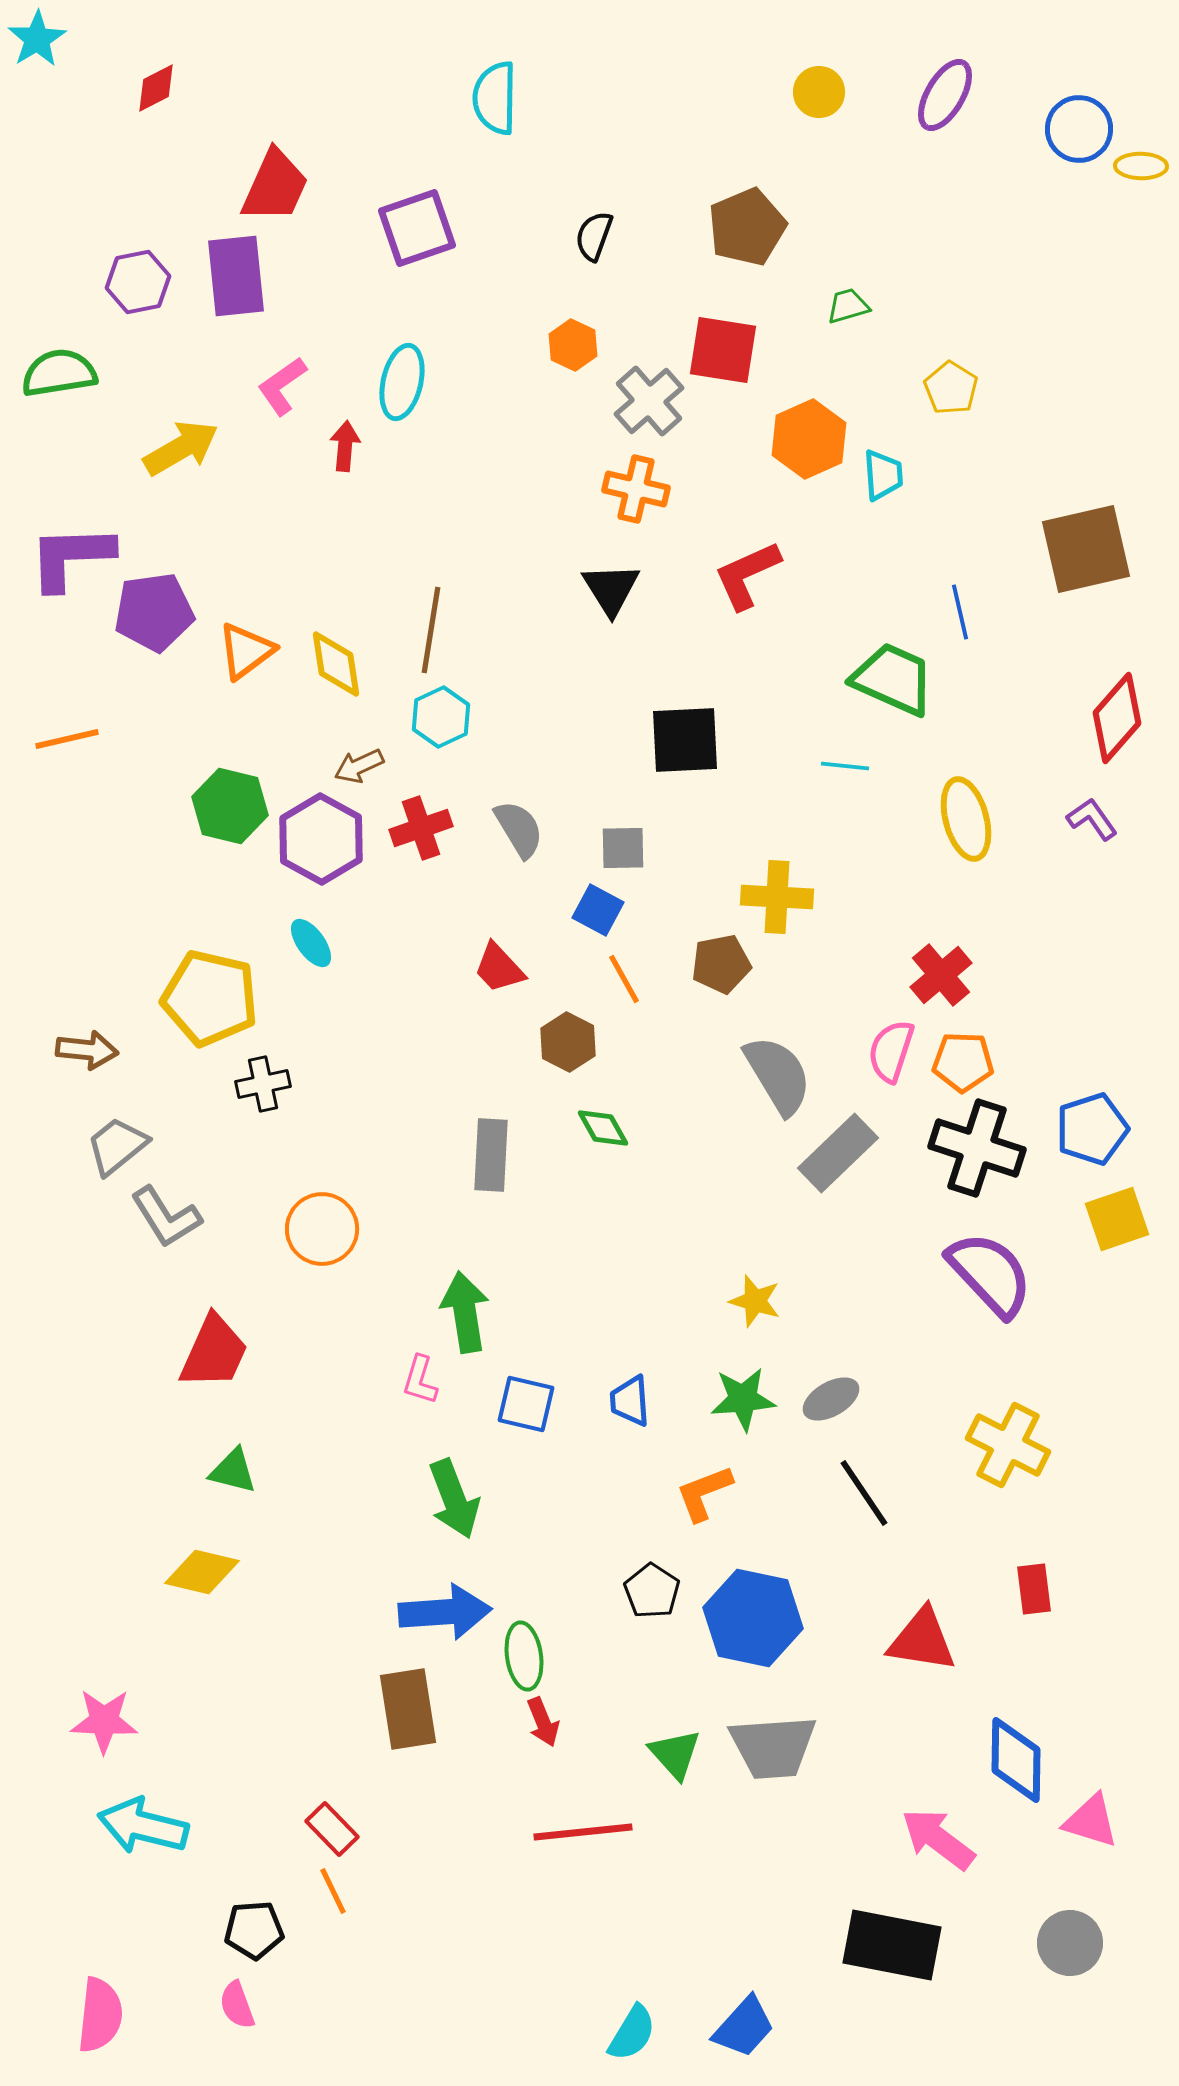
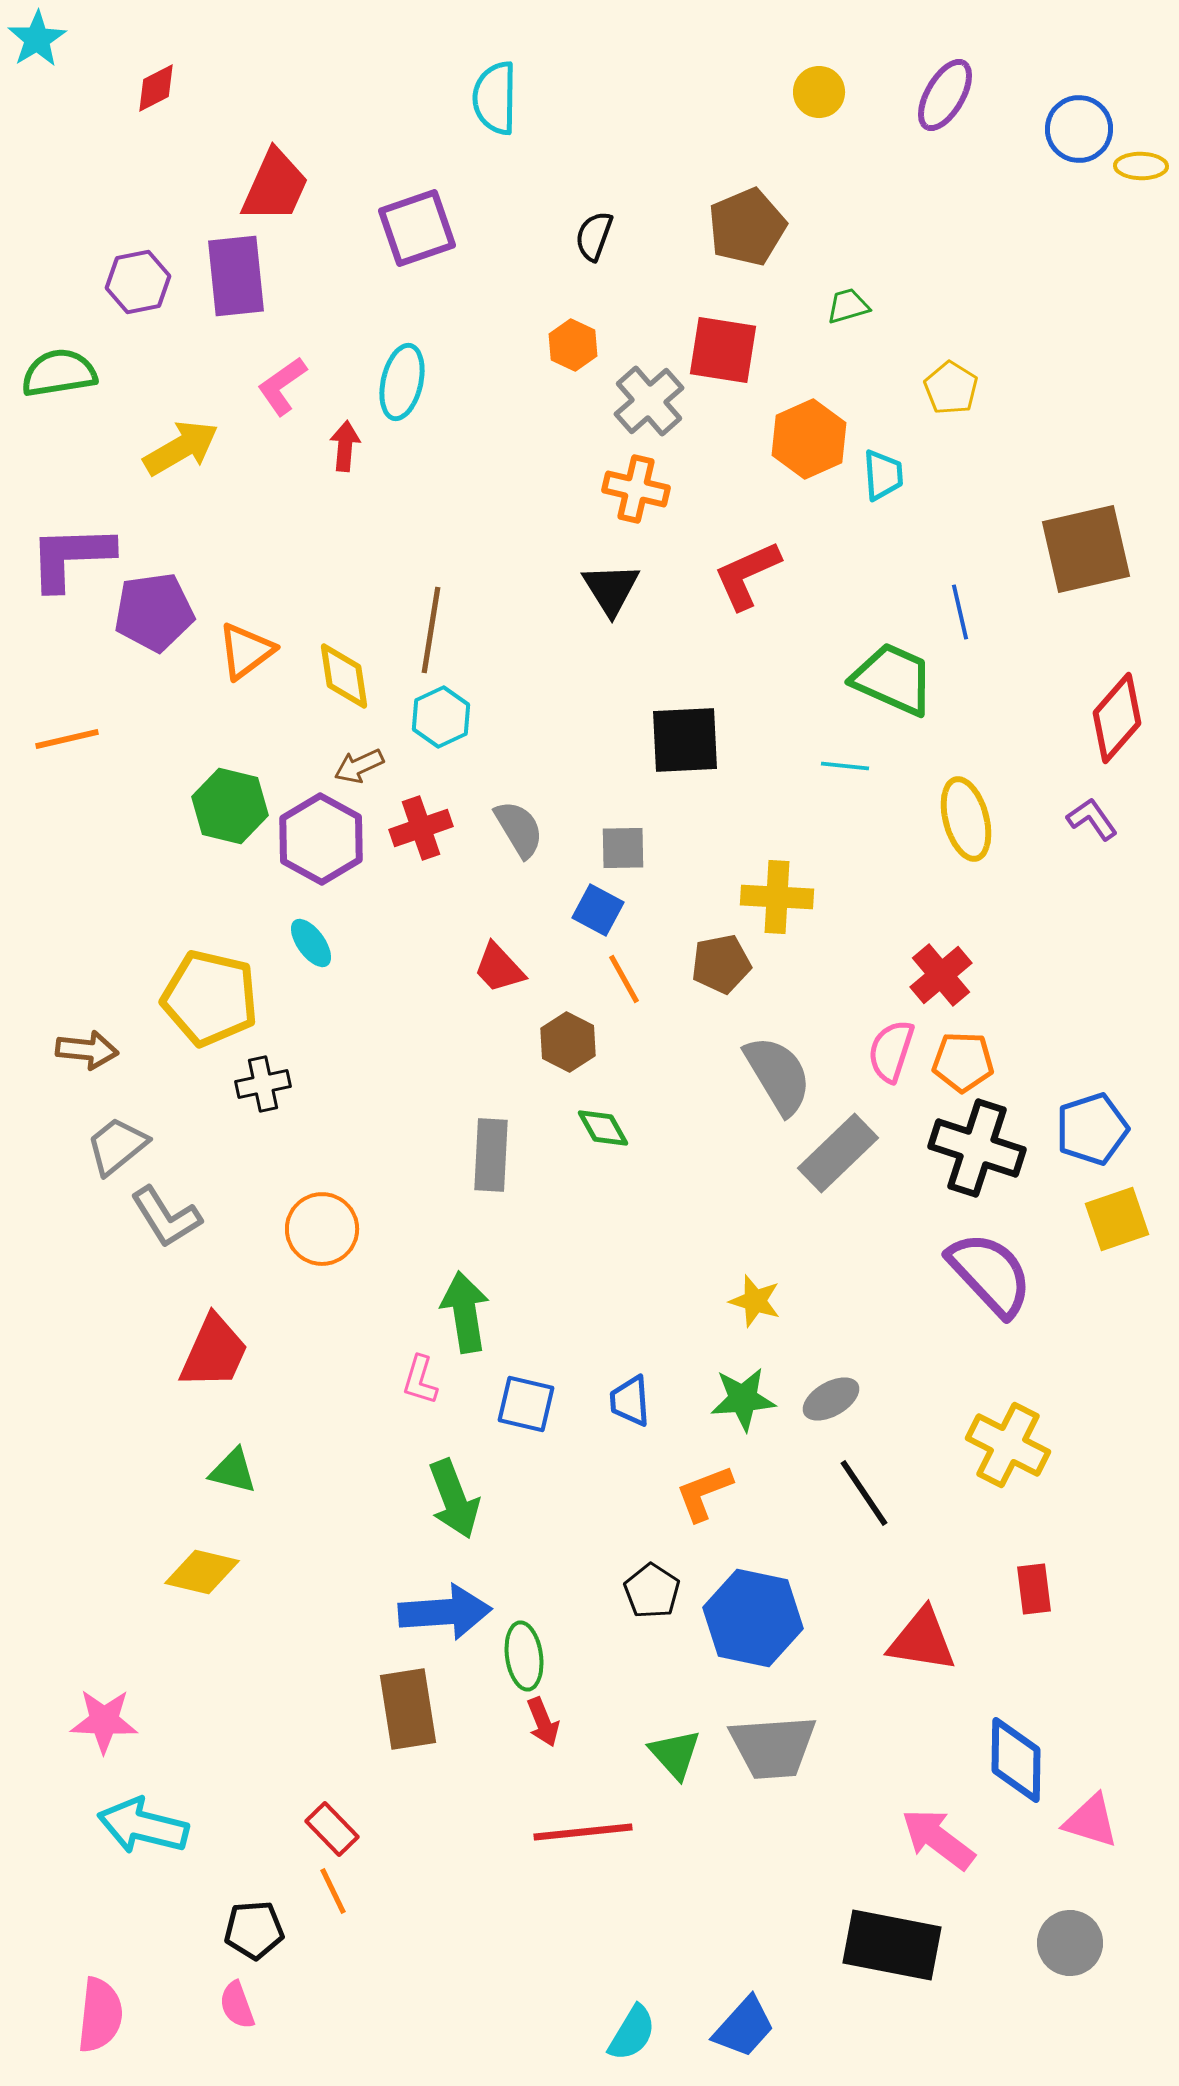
yellow diamond at (336, 664): moved 8 px right, 12 px down
